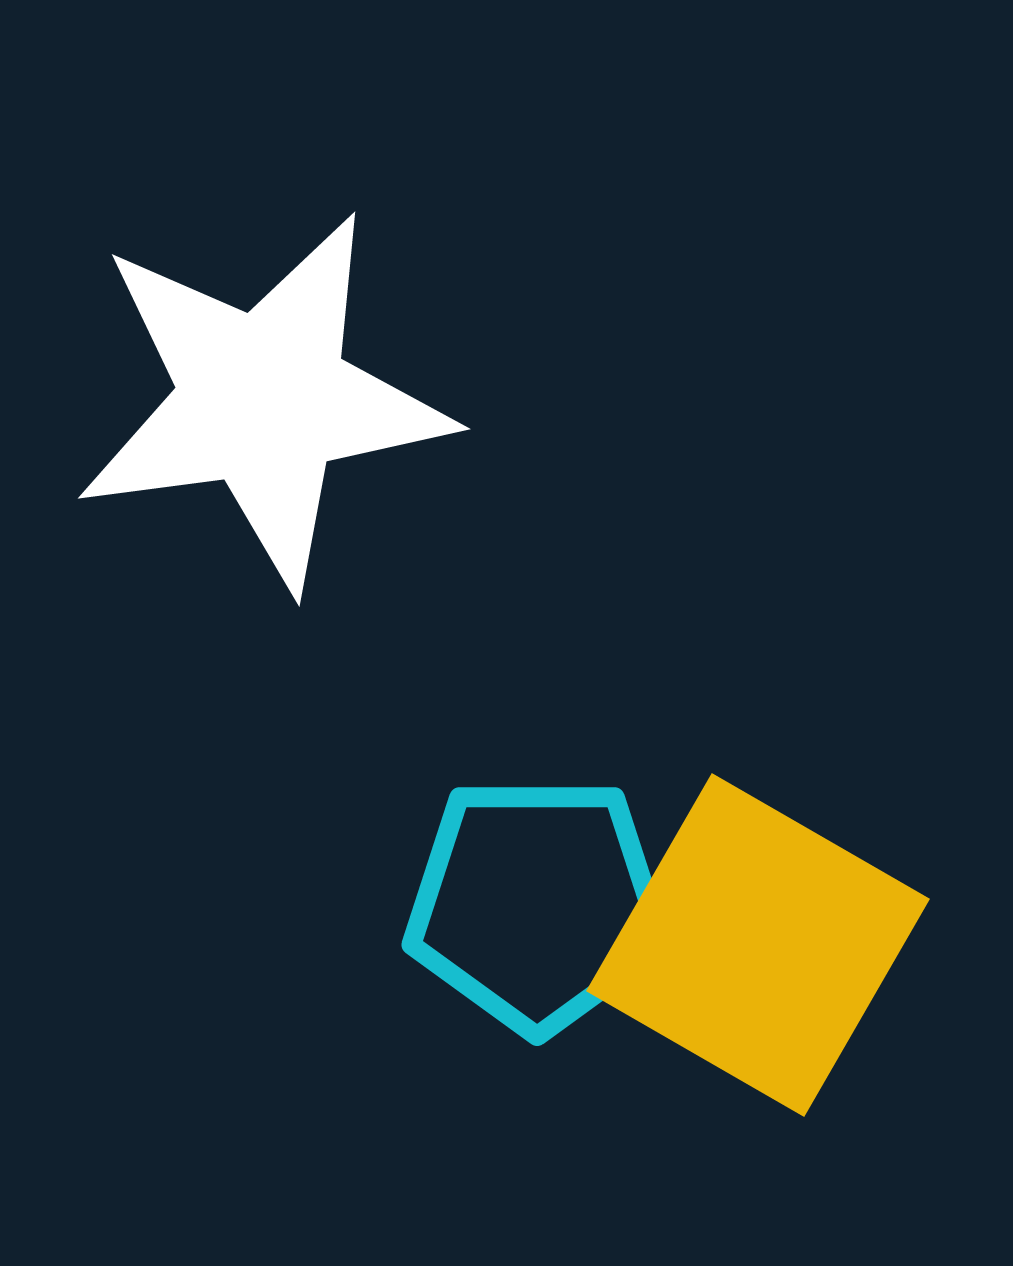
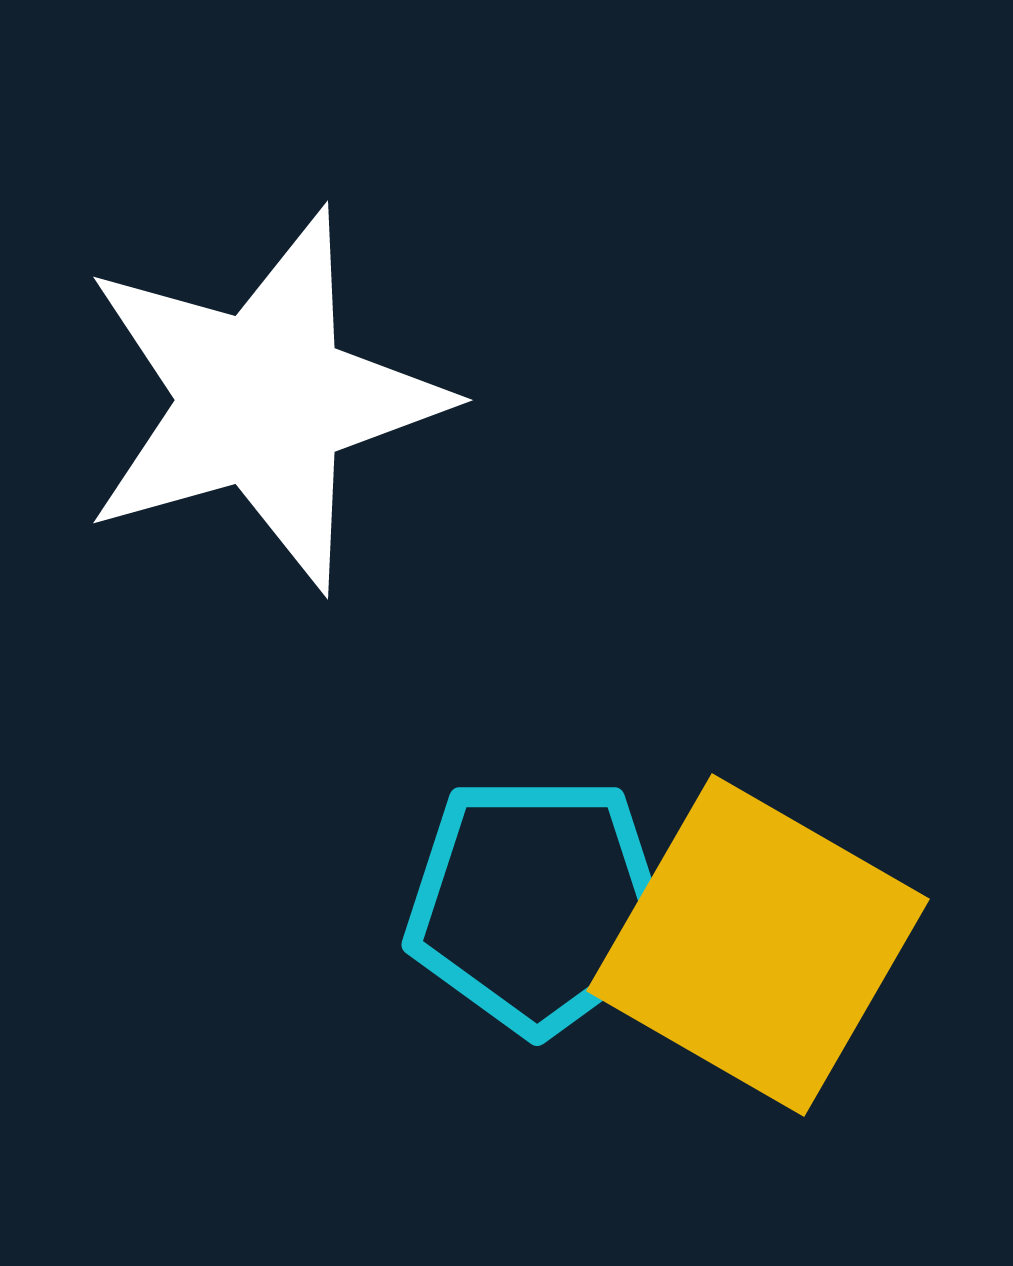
white star: rotated 8 degrees counterclockwise
